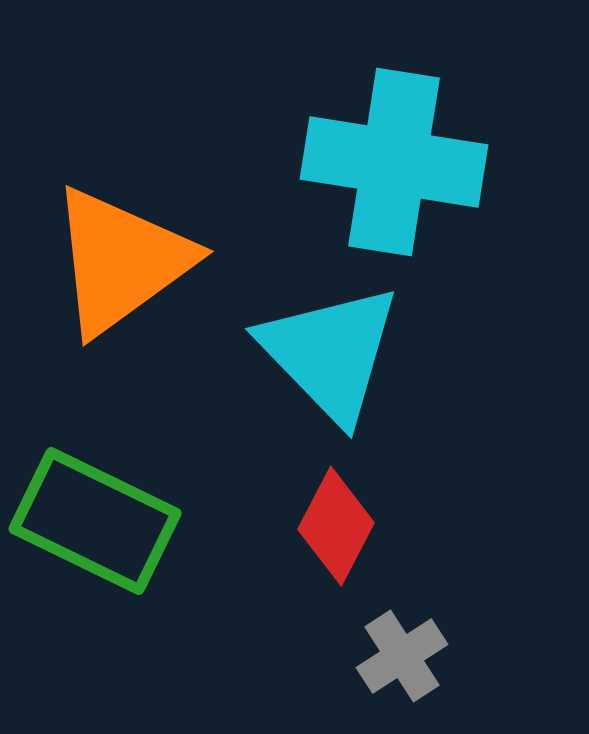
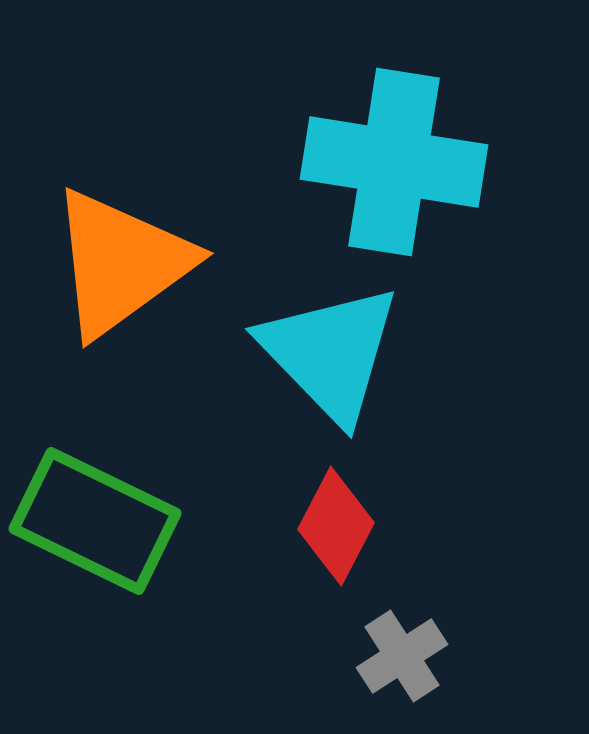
orange triangle: moved 2 px down
